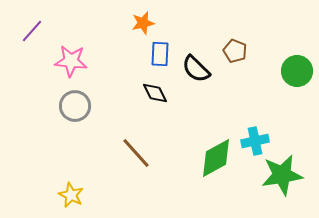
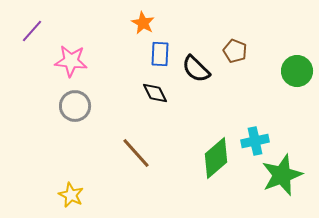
orange star: rotated 30 degrees counterclockwise
green diamond: rotated 12 degrees counterclockwise
green star: rotated 12 degrees counterclockwise
